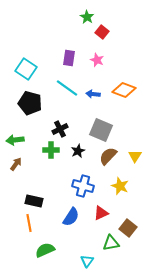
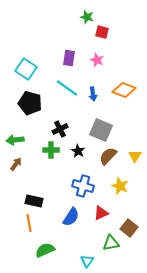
green star: rotated 16 degrees counterclockwise
red square: rotated 24 degrees counterclockwise
blue arrow: rotated 104 degrees counterclockwise
black star: rotated 16 degrees counterclockwise
brown square: moved 1 px right
